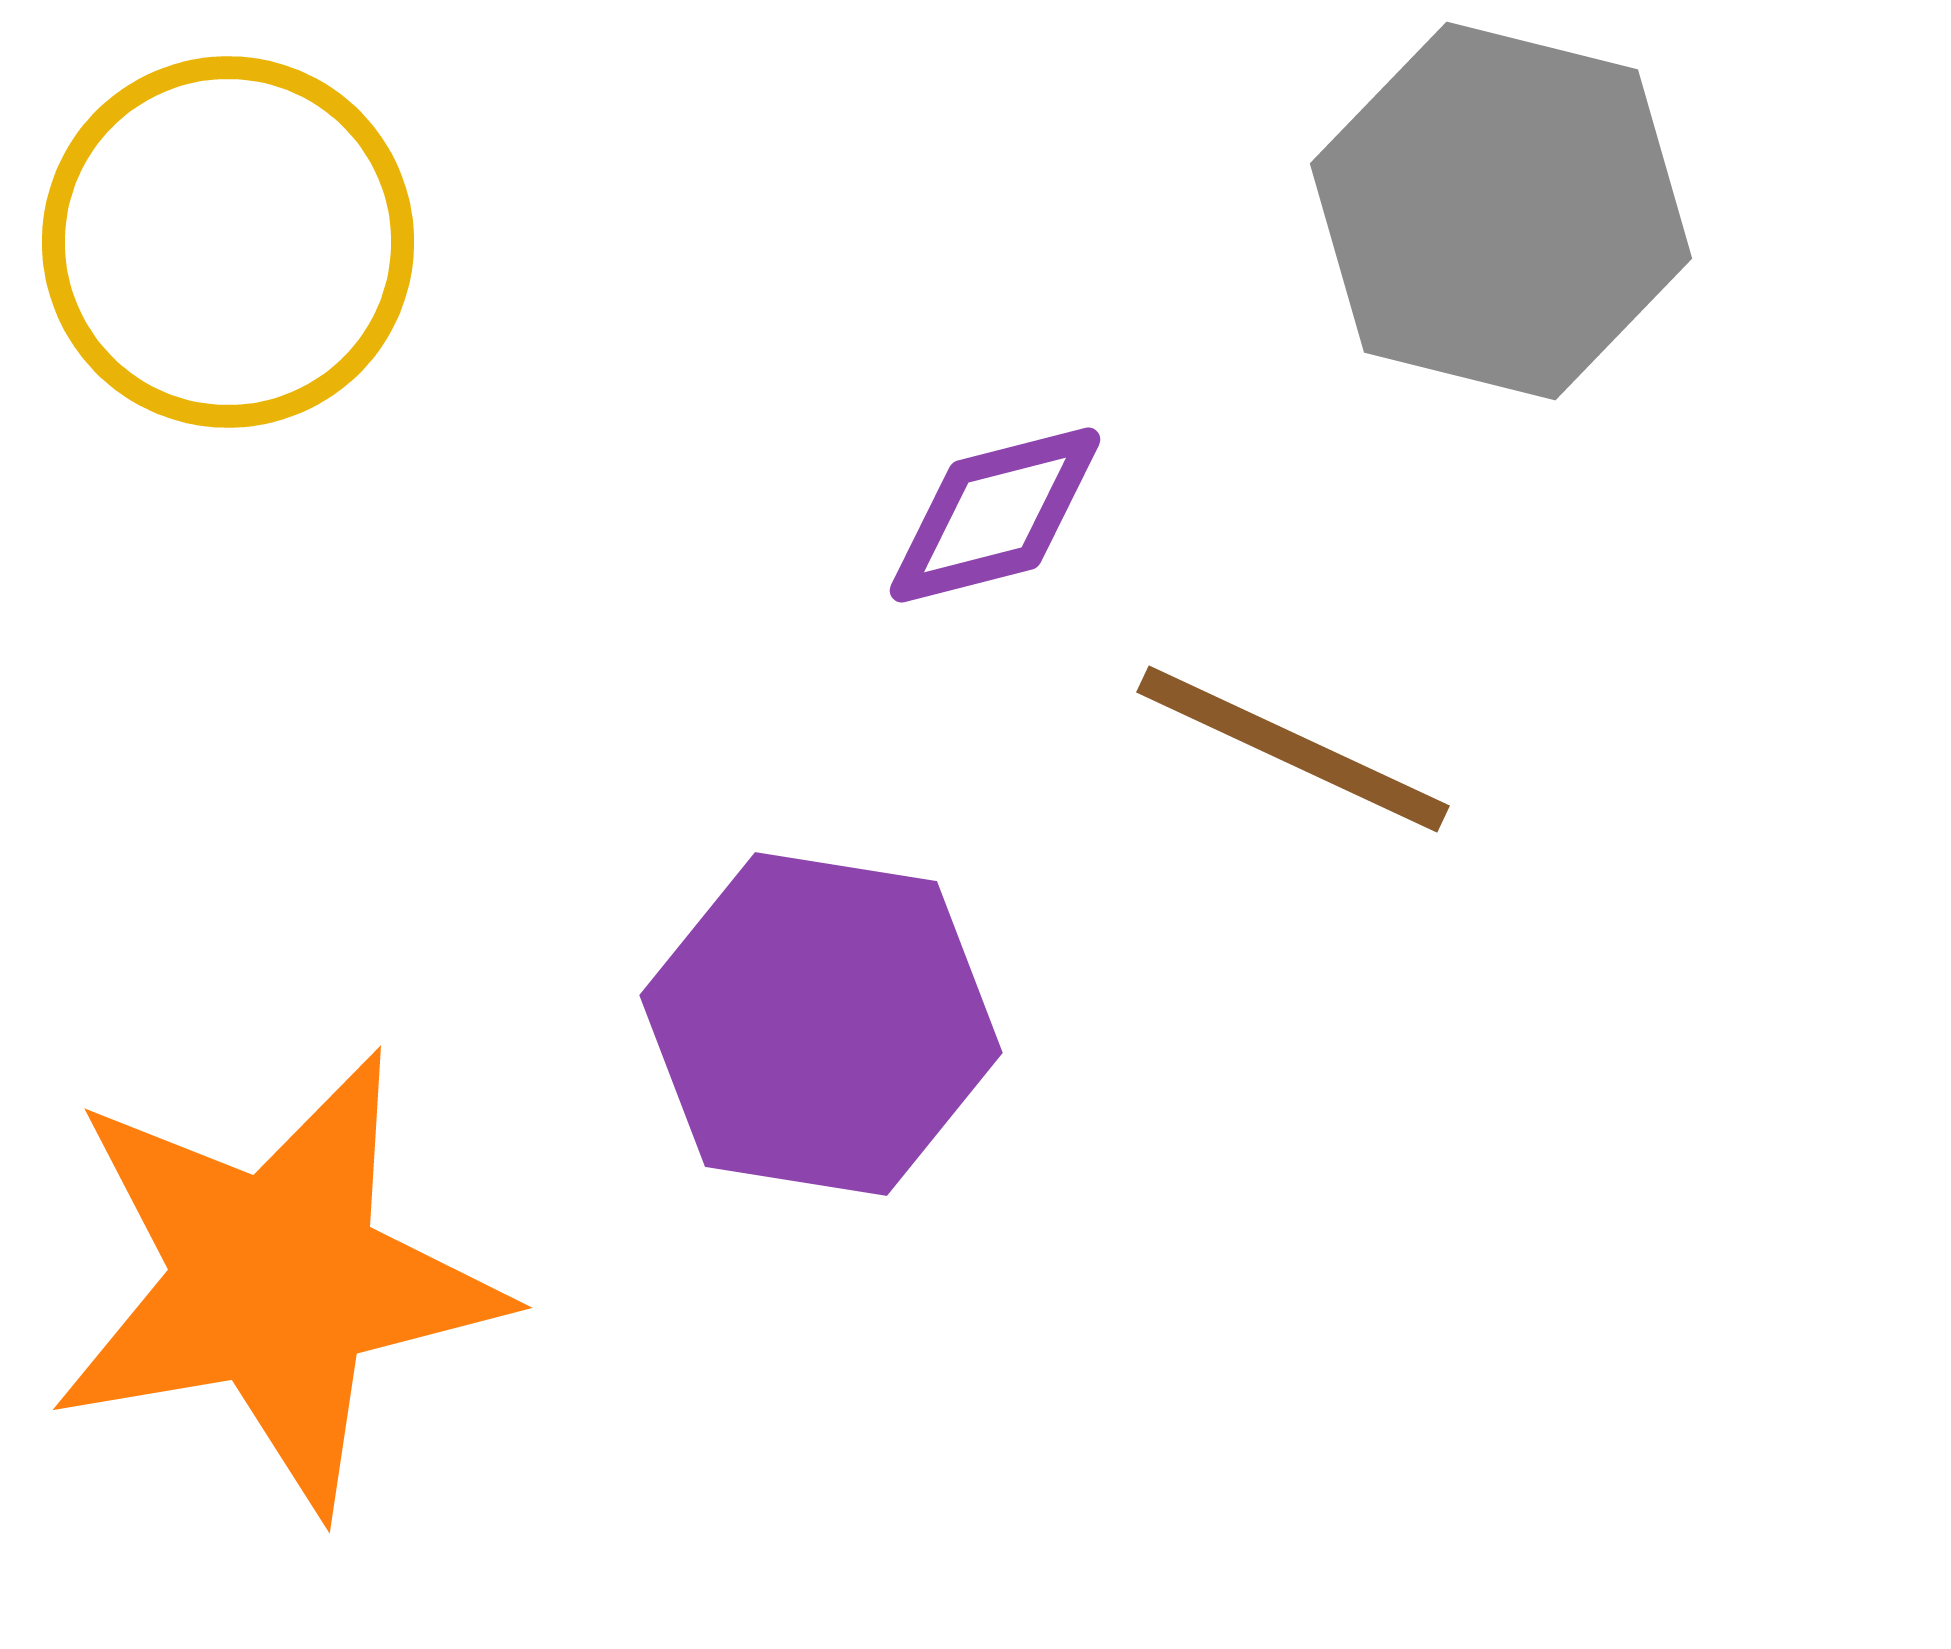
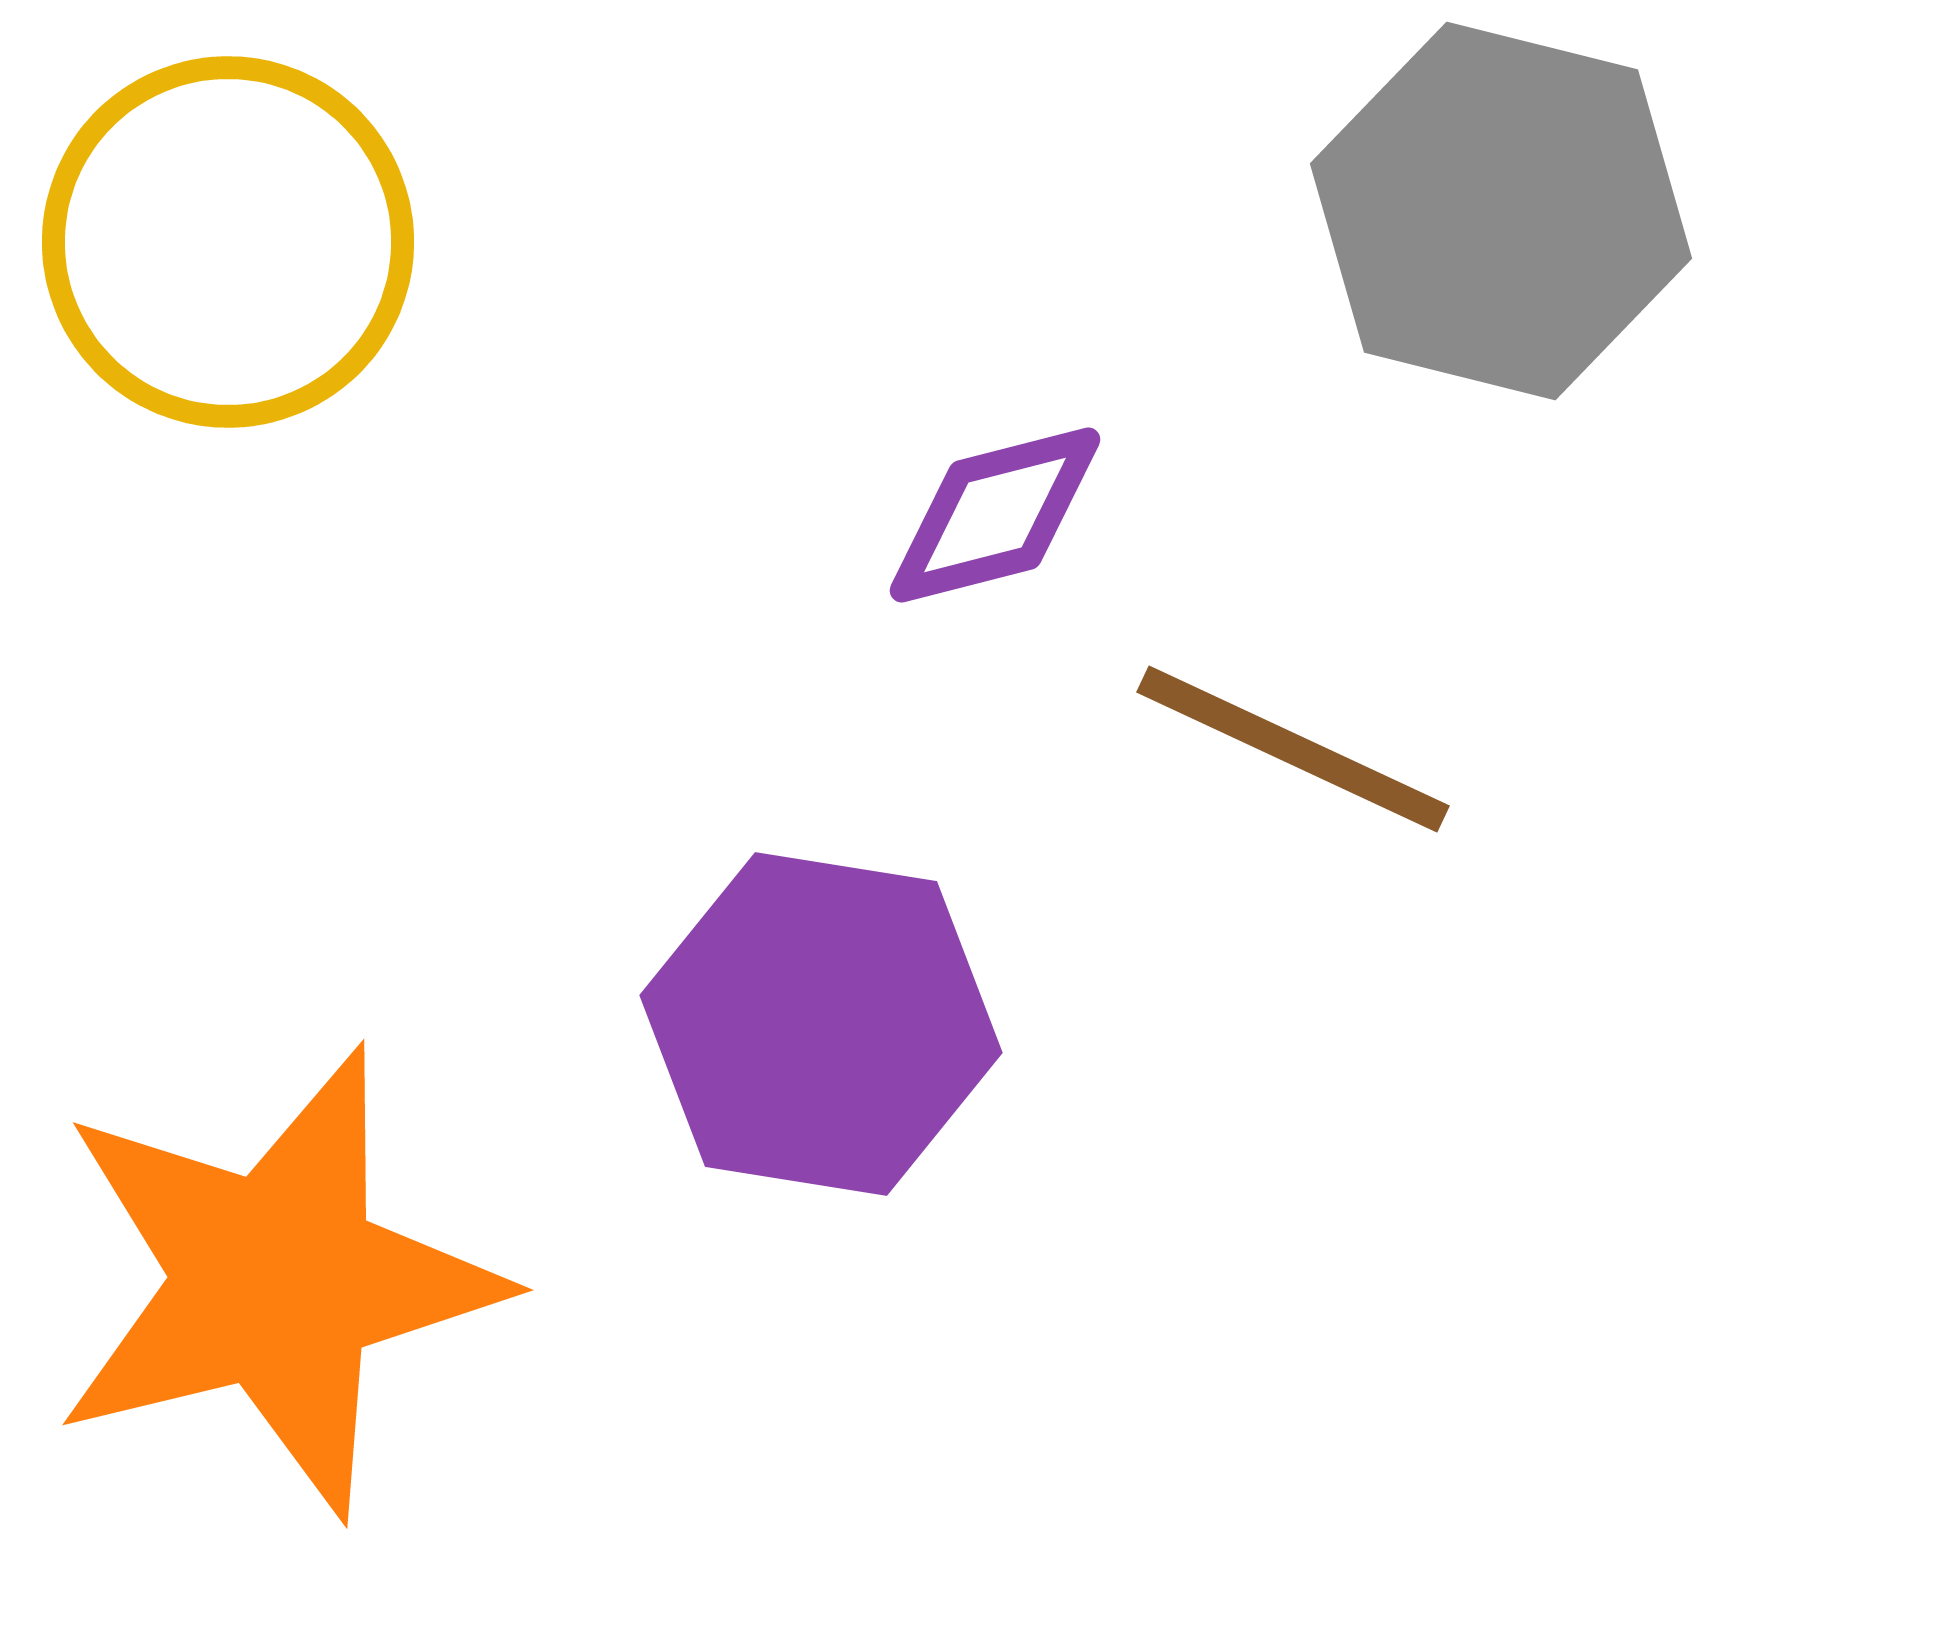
orange star: rotated 4 degrees counterclockwise
